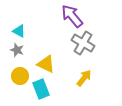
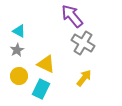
gray star: rotated 24 degrees clockwise
yellow circle: moved 1 px left
cyan rectangle: rotated 48 degrees clockwise
